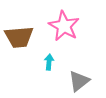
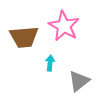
brown trapezoid: moved 5 px right
cyan arrow: moved 1 px right, 1 px down
